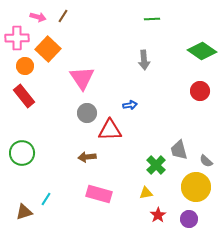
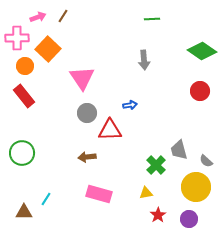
pink arrow: rotated 35 degrees counterclockwise
brown triangle: rotated 18 degrees clockwise
